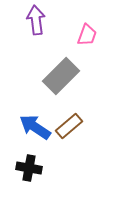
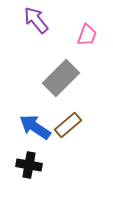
purple arrow: rotated 32 degrees counterclockwise
gray rectangle: moved 2 px down
brown rectangle: moved 1 px left, 1 px up
black cross: moved 3 px up
